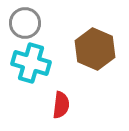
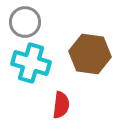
gray circle: moved 1 px up
brown hexagon: moved 5 px left, 5 px down; rotated 15 degrees counterclockwise
